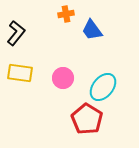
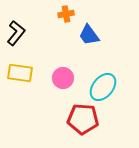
blue trapezoid: moved 3 px left, 5 px down
red pentagon: moved 4 px left; rotated 28 degrees counterclockwise
